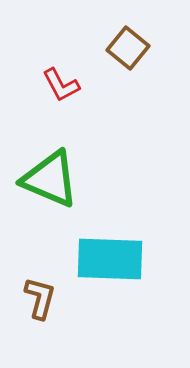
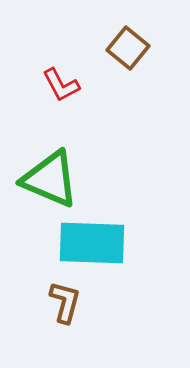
cyan rectangle: moved 18 px left, 16 px up
brown L-shape: moved 25 px right, 4 px down
